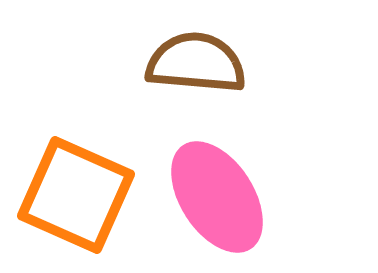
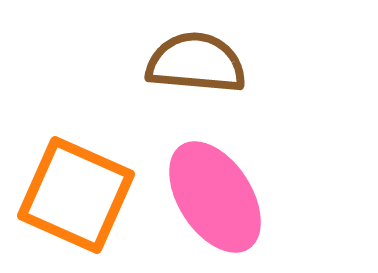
pink ellipse: moved 2 px left
